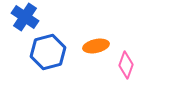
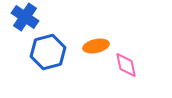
pink diamond: rotated 32 degrees counterclockwise
